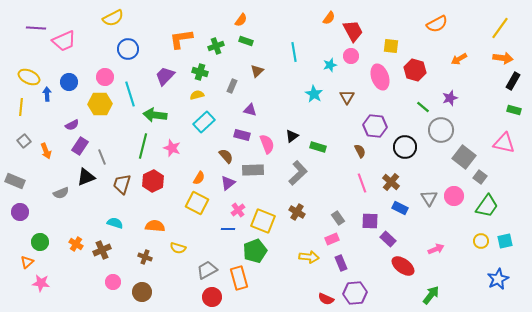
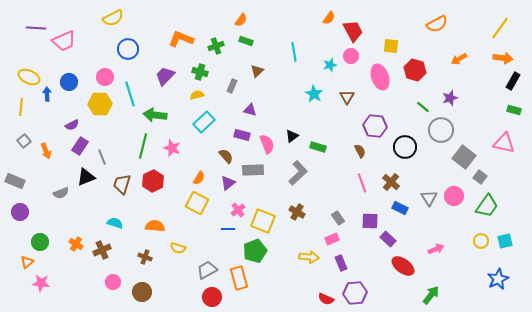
orange L-shape at (181, 39): rotated 30 degrees clockwise
